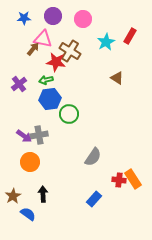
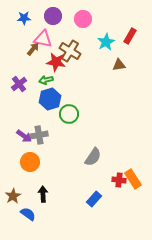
brown triangle: moved 2 px right, 13 px up; rotated 40 degrees counterclockwise
blue hexagon: rotated 10 degrees counterclockwise
